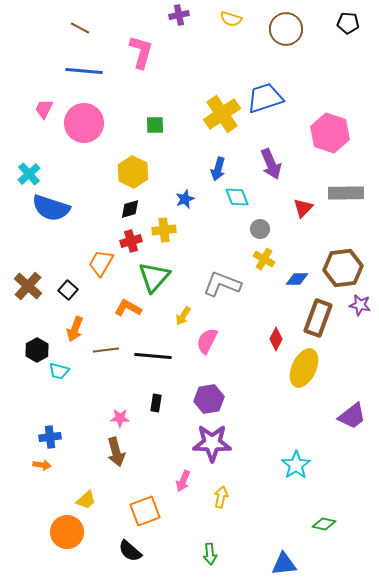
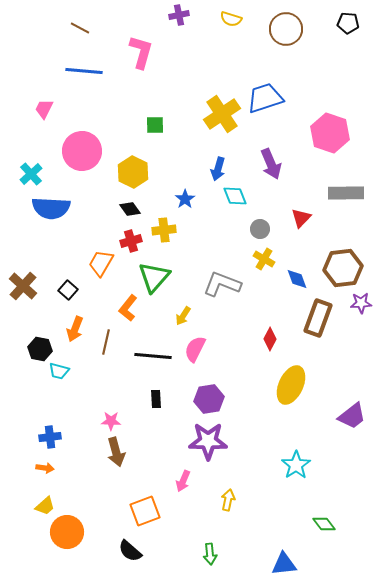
pink circle at (84, 123): moved 2 px left, 28 px down
cyan cross at (29, 174): moved 2 px right
cyan diamond at (237, 197): moved 2 px left, 1 px up
blue star at (185, 199): rotated 12 degrees counterclockwise
blue semicircle at (51, 208): rotated 15 degrees counterclockwise
red triangle at (303, 208): moved 2 px left, 10 px down
black diamond at (130, 209): rotated 70 degrees clockwise
blue diamond at (297, 279): rotated 70 degrees clockwise
brown cross at (28, 286): moved 5 px left
purple star at (360, 305): moved 1 px right, 2 px up; rotated 15 degrees counterclockwise
orange L-shape at (128, 308): rotated 80 degrees counterclockwise
red diamond at (276, 339): moved 6 px left
pink semicircle at (207, 341): moved 12 px left, 8 px down
black hexagon at (37, 350): moved 3 px right, 1 px up; rotated 20 degrees counterclockwise
brown line at (106, 350): moved 8 px up; rotated 70 degrees counterclockwise
yellow ellipse at (304, 368): moved 13 px left, 17 px down
black rectangle at (156, 403): moved 4 px up; rotated 12 degrees counterclockwise
pink star at (120, 418): moved 9 px left, 3 px down
purple star at (212, 443): moved 4 px left, 2 px up
orange arrow at (42, 465): moved 3 px right, 3 px down
yellow arrow at (221, 497): moved 7 px right, 3 px down
yellow trapezoid at (86, 500): moved 41 px left, 6 px down
green diamond at (324, 524): rotated 40 degrees clockwise
